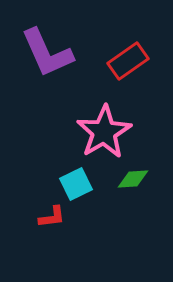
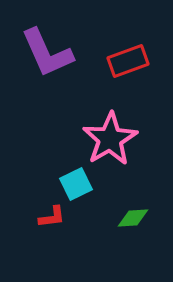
red rectangle: rotated 15 degrees clockwise
pink star: moved 6 px right, 7 px down
green diamond: moved 39 px down
